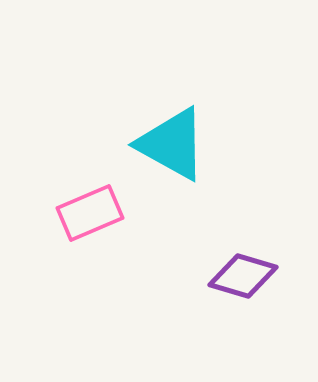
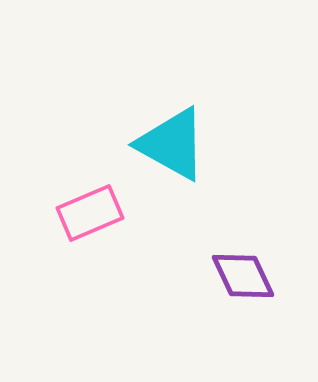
purple diamond: rotated 48 degrees clockwise
